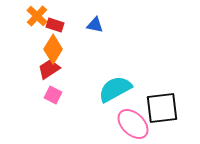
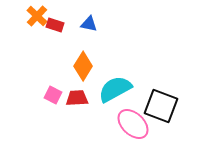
blue triangle: moved 6 px left, 1 px up
orange diamond: moved 30 px right, 17 px down
red trapezoid: moved 28 px right, 29 px down; rotated 30 degrees clockwise
black square: moved 1 px left, 2 px up; rotated 28 degrees clockwise
